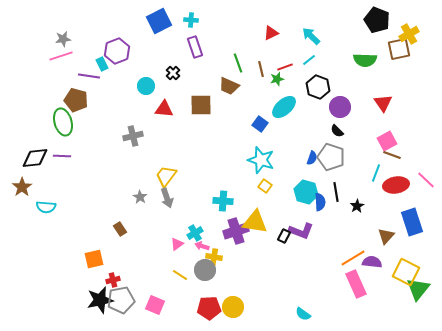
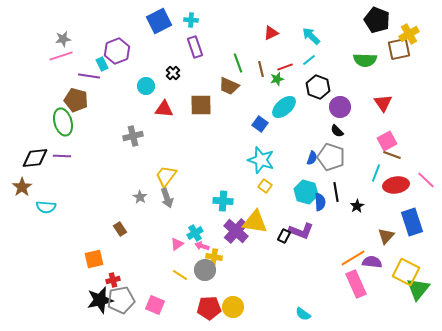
purple cross at (236, 231): rotated 30 degrees counterclockwise
